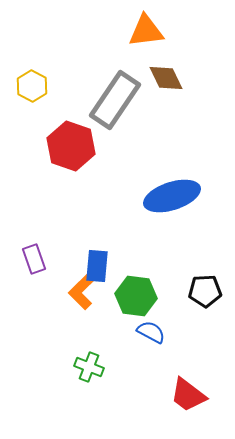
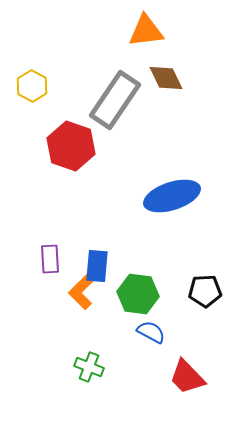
purple rectangle: moved 16 px right; rotated 16 degrees clockwise
green hexagon: moved 2 px right, 2 px up
red trapezoid: moved 1 px left, 18 px up; rotated 9 degrees clockwise
